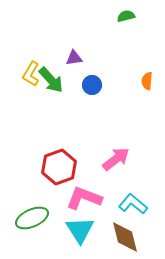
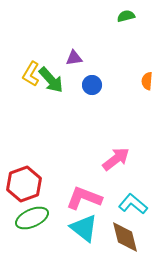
red hexagon: moved 35 px left, 17 px down
cyan triangle: moved 4 px right, 2 px up; rotated 20 degrees counterclockwise
